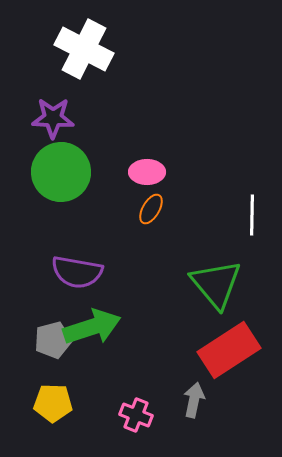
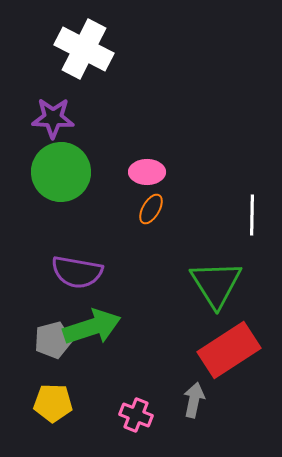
green triangle: rotated 8 degrees clockwise
